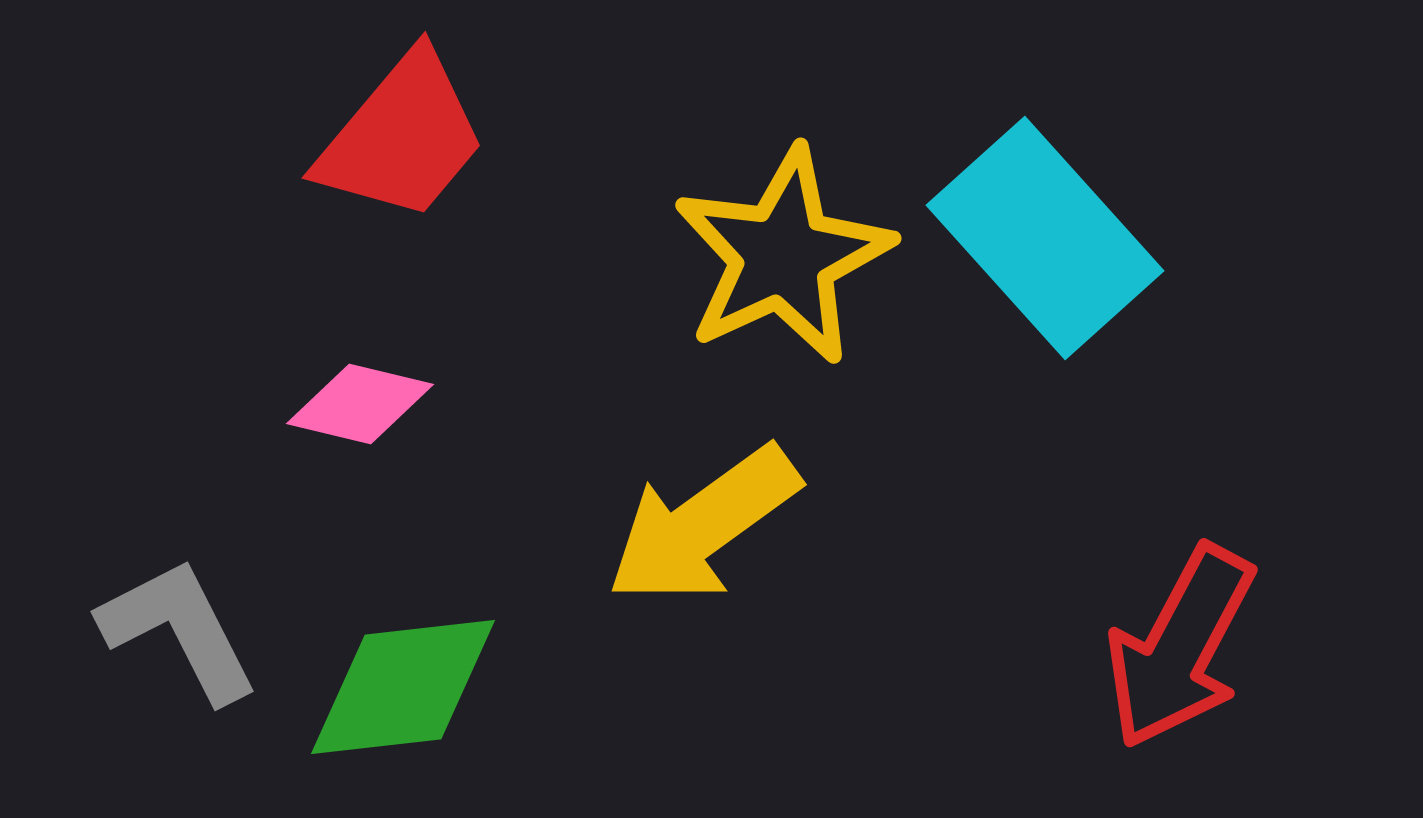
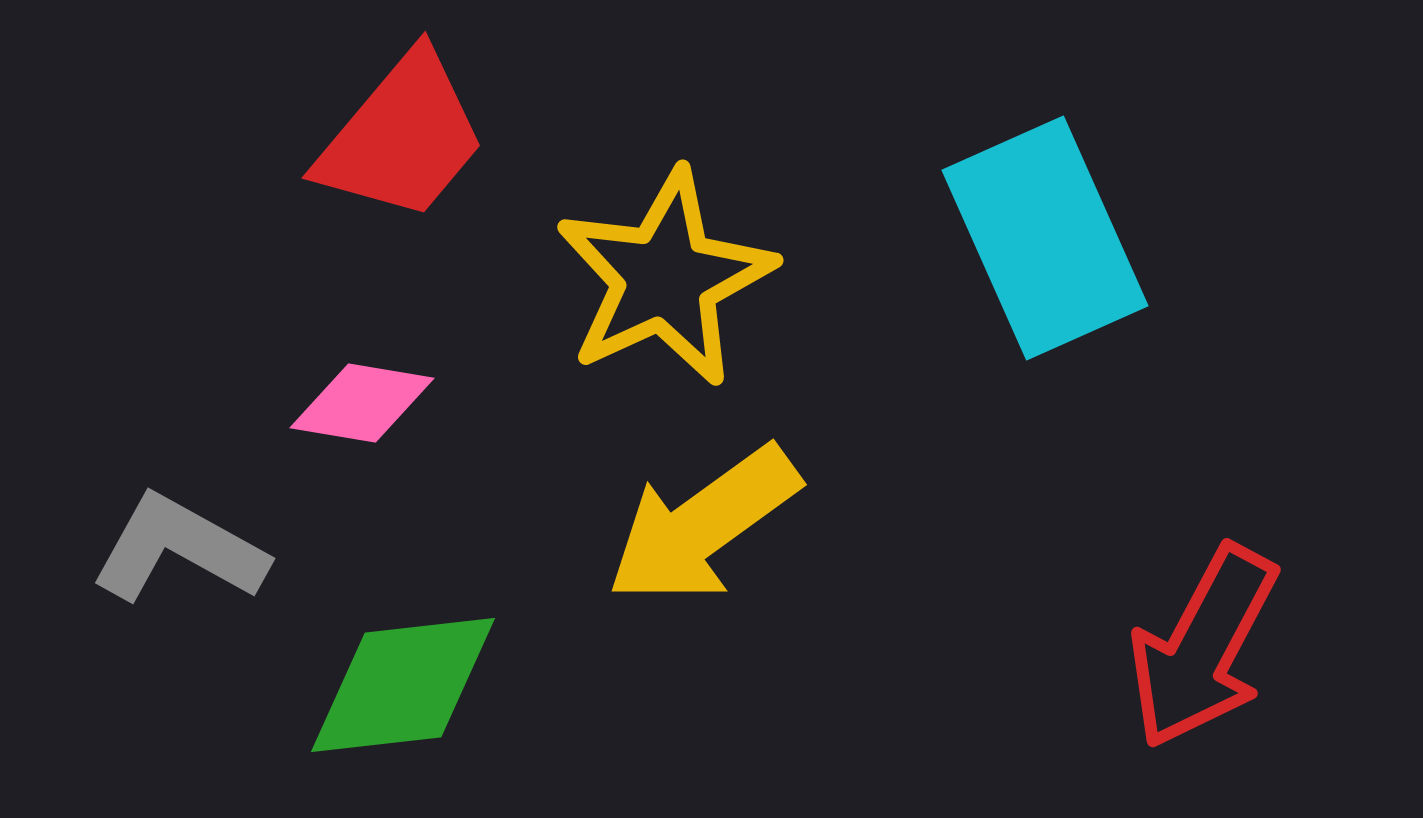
cyan rectangle: rotated 18 degrees clockwise
yellow star: moved 118 px left, 22 px down
pink diamond: moved 2 px right, 1 px up; rotated 4 degrees counterclockwise
gray L-shape: moved 81 px up; rotated 34 degrees counterclockwise
red arrow: moved 23 px right
green diamond: moved 2 px up
